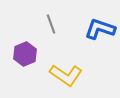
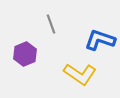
blue L-shape: moved 11 px down
yellow L-shape: moved 14 px right, 1 px up
